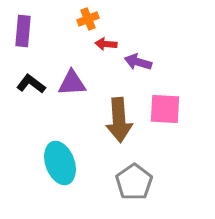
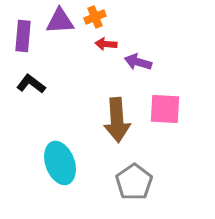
orange cross: moved 7 px right, 2 px up
purple rectangle: moved 5 px down
purple triangle: moved 12 px left, 62 px up
brown arrow: moved 2 px left
